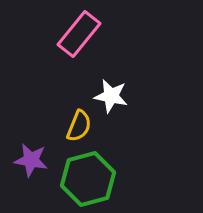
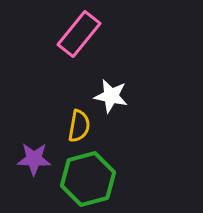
yellow semicircle: rotated 12 degrees counterclockwise
purple star: moved 3 px right, 1 px up; rotated 8 degrees counterclockwise
